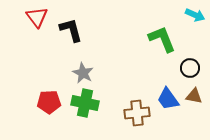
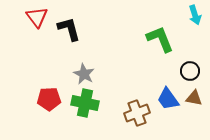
cyan arrow: rotated 48 degrees clockwise
black L-shape: moved 2 px left, 1 px up
green L-shape: moved 2 px left
black circle: moved 3 px down
gray star: moved 1 px right, 1 px down
brown triangle: moved 2 px down
red pentagon: moved 3 px up
brown cross: rotated 15 degrees counterclockwise
